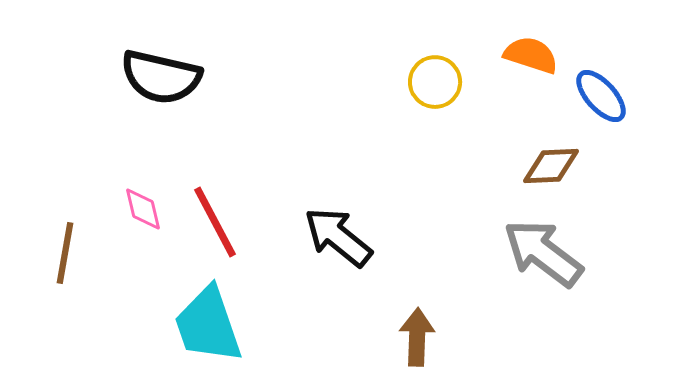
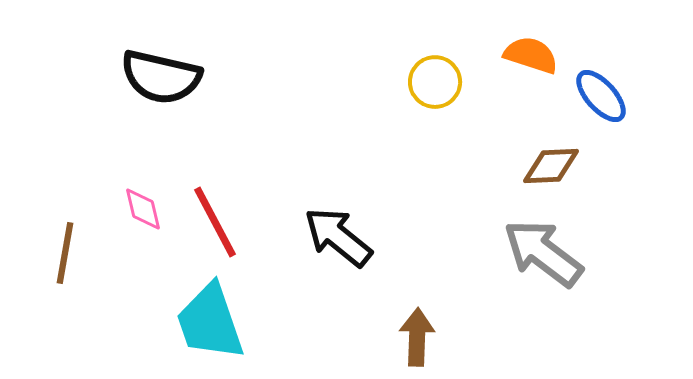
cyan trapezoid: moved 2 px right, 3 px up
